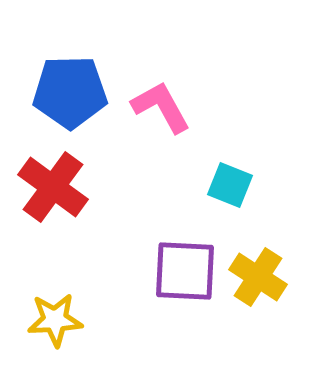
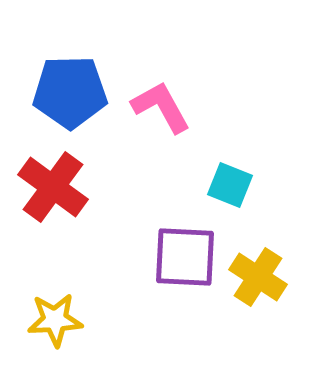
purple square: moved 14 px up
